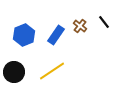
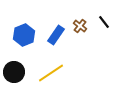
yellow line: moved 1 px left, 2 px down
